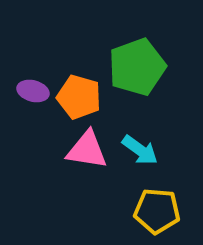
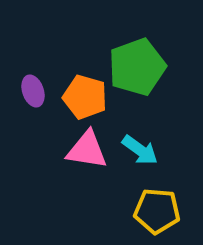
purple ellipse: rotated 56 degrees clockwise
orange pentagon: moved 6 px right
